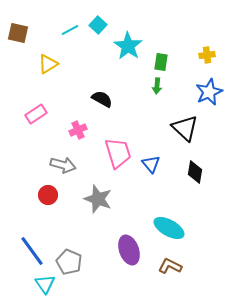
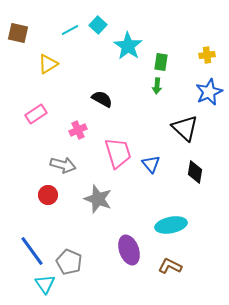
cyan ellipse: moved 2 px right, 3 px up; rotated 40 degrees counterclockwise
